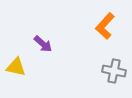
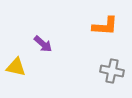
orange L-shape: rotated 128 degrees counterclockwise
gray cross: moved 2 px left
